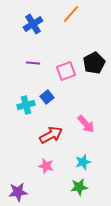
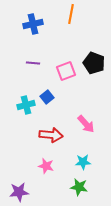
orange line: rotated 30 degrees counterclockwise
blue cross: rotated 18 degrees clockwise
black pentagon: rotated 25 degrees counterclockwise
red arrow: rotated 35 degrees clockwise
cyan star: rotated 14 degrees clockwise
green star: rotated 18 degrees clockwise
purple star: moved 1 px right
